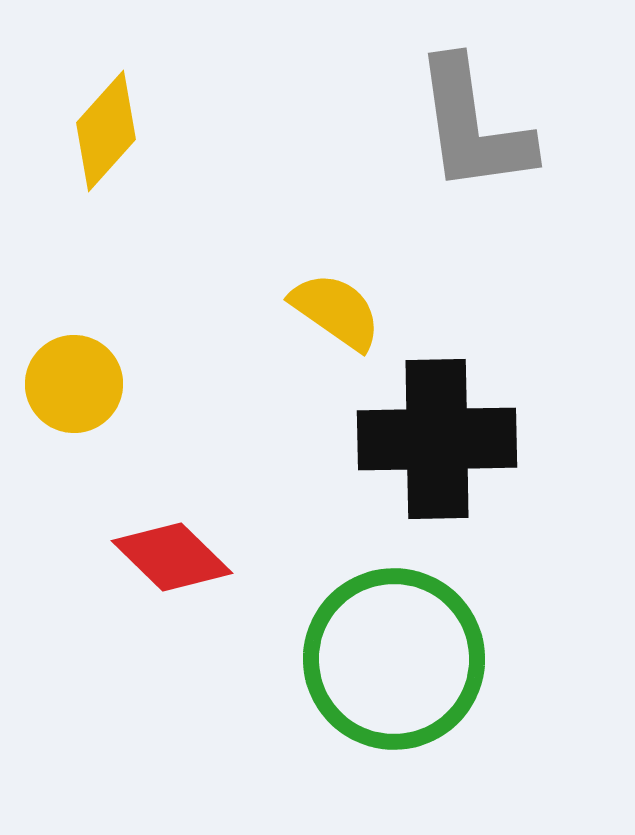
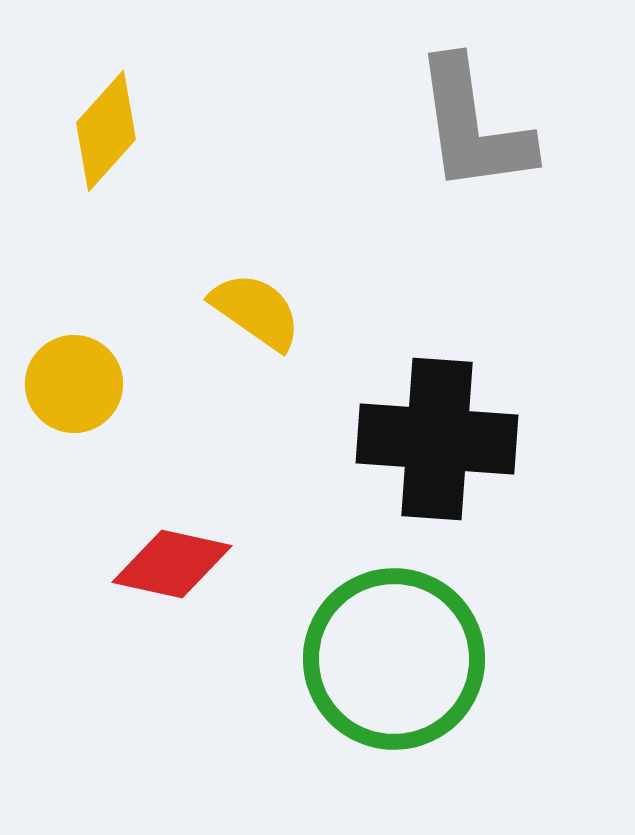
yellow semicircle: moved 80 px left
black cross: rotated 5 degrees clockwise
red diamond: moved 7 px down; rotated 32 degrees counterclockwise
